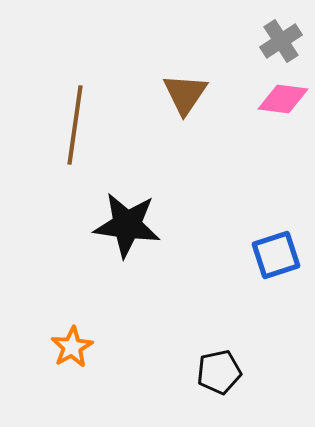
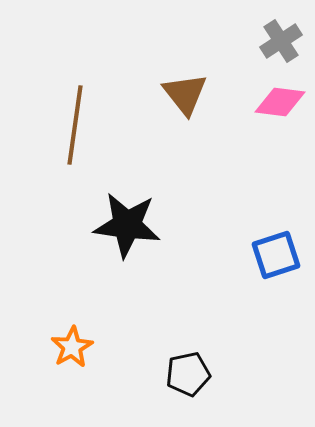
brown triangle: rotated 12 degrees counterclockwise
pink diamond: moved 3 px left, 3 px down
black pentagon: moved 31 px left, 2 px down
